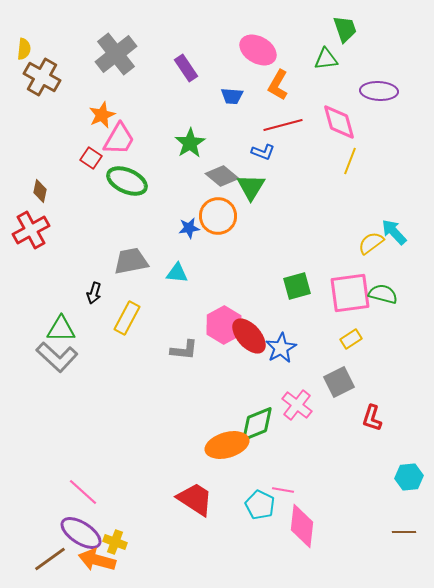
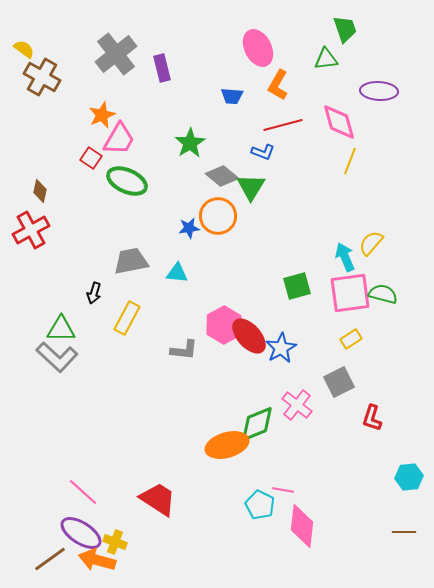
yellow semicircle at (24, 49): rotated 60 degrees counterclockwise
pink ellipse at (258, 50): moved 2 px up; rotated 33 degrees clockwise
purple rectangle at (186, 68): moved 24 px left; rotated 20 degrees clockwise
cyan arrow at (394, 232): moved 49 px left, 25 px down; rotated 20 degrees clockwise
yellow semicircle at (371, 243): rotated 12 degrees counterclockwise
red trapezoid at (195, 499): moved 37 px left
